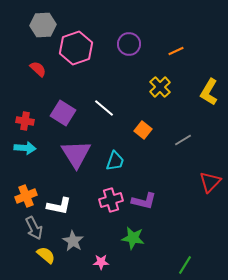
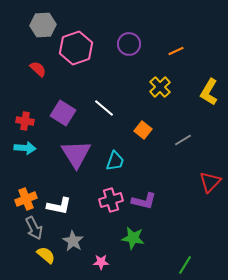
orange cross: moved 3 px down
